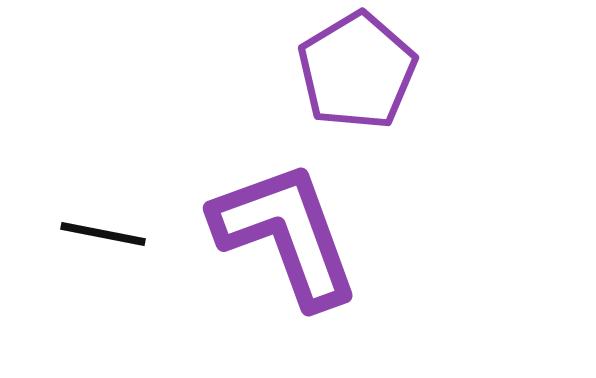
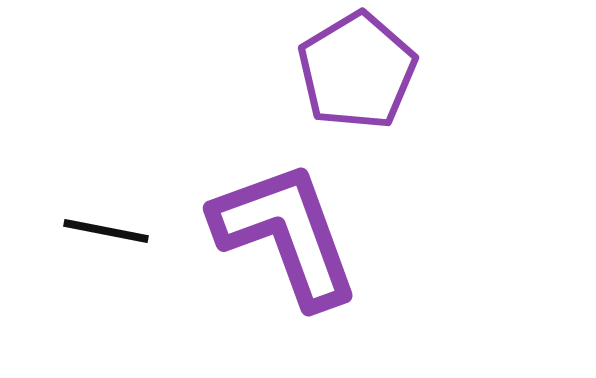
black line: moved 3 px right, 3 px up
